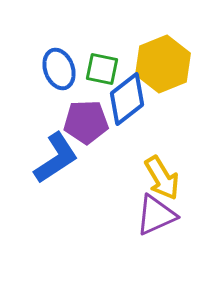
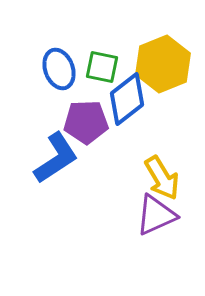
green square: moved 2 px up
